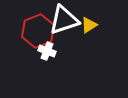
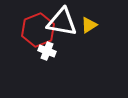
white triangle: moved 2 px left, 2 px down; rotated 28 degrees clockwise
red hexagon: moved 1 px up
